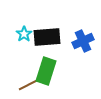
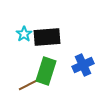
blue cross: moved 24 px down
